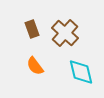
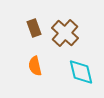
brown rectangle: moved 2 px right, 1 px up
orange semicircle: rotated 24 degrees clockwise
